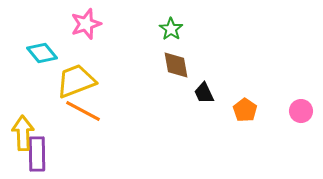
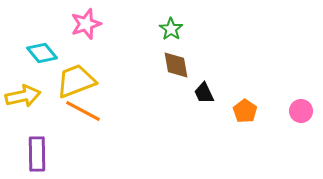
orange pentagon: moved 1 px down
yellow arrow: moved 37 px up; rotated 80 degrees clockwise
